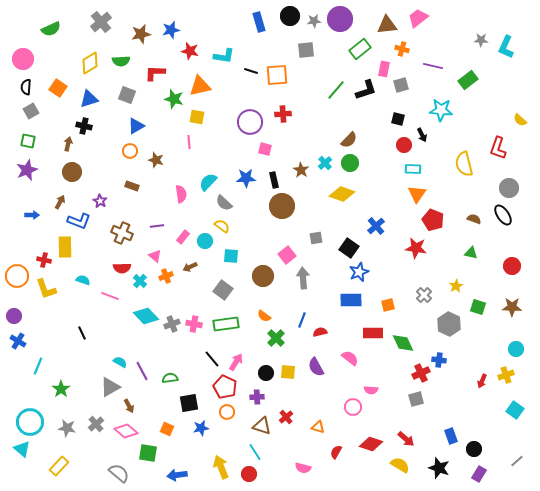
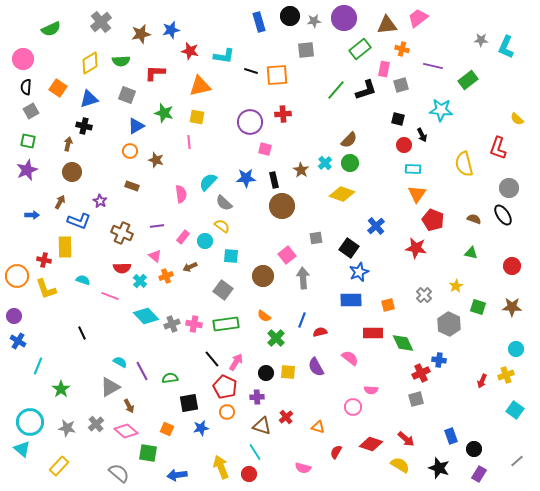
purple circle at (340, 19): moved 4 px right, 1 px up
green star at (174, 99): moved 10 px left, 14 px down
yellow semicircle at (520, 120): moved 3 px left, 1 px up
